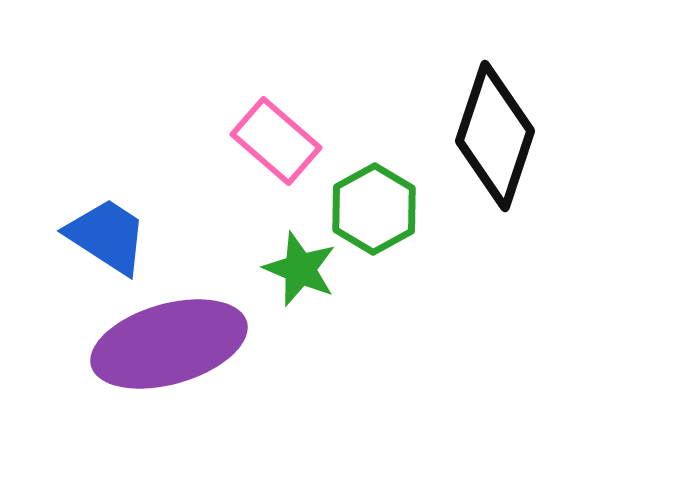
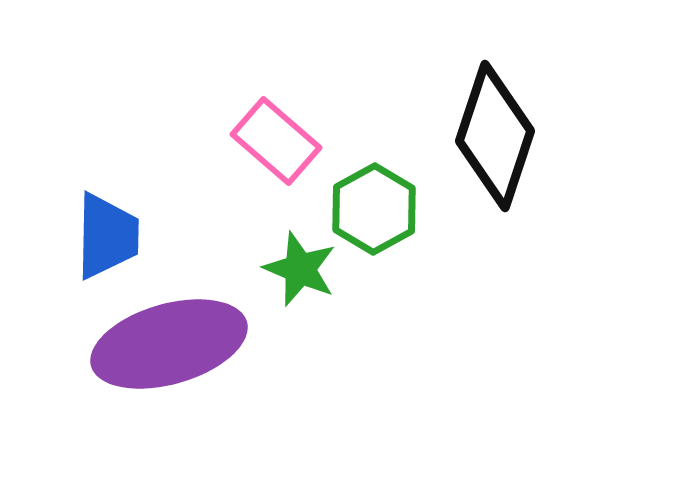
blue trapezoid: rotated 58 degrees clockwise
